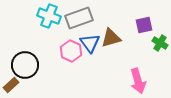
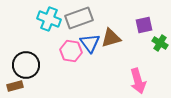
cyan cross: moved 3 px down
pink hexagon: rotated 15 degrees counterclockwise
black circle: moved 1 px right
brown rectangle: moved 4 px right, 1 px down; rotated 28 degrees clockwise
